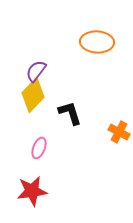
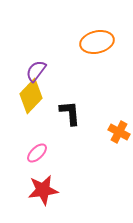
orange ellipse: rotated 16 degrees counterclockwise
yellow diamond: moved 2 px left, 1 px down
black L-shape: rotated 12 degrees clockwise
pink ellipse: moved 2 px left, 5 px down; rotated 25 degrees clockwise
red star: moved 11 px right, 1 px up
